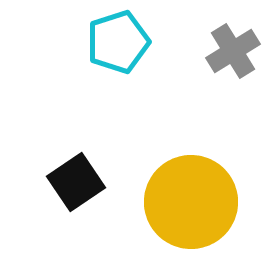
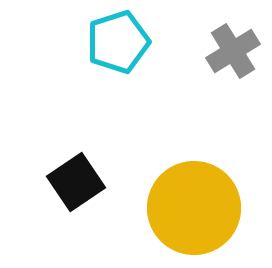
yellow circle: moved 3 px right, 6 px down
